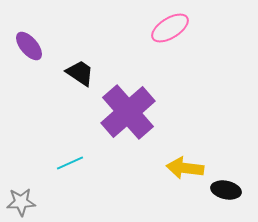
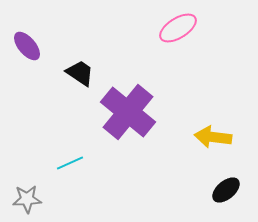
pink ellipse: moved 8 px right
purple ellipse: moved 2 px left
purple cross: rotated 10 degrees counterclockwise
yellow arrow: moved 28 px right, 31 px up
black ellipse: rotated 52 degrees counterclockwise
gray star: moved 6 px right, 3 px up
